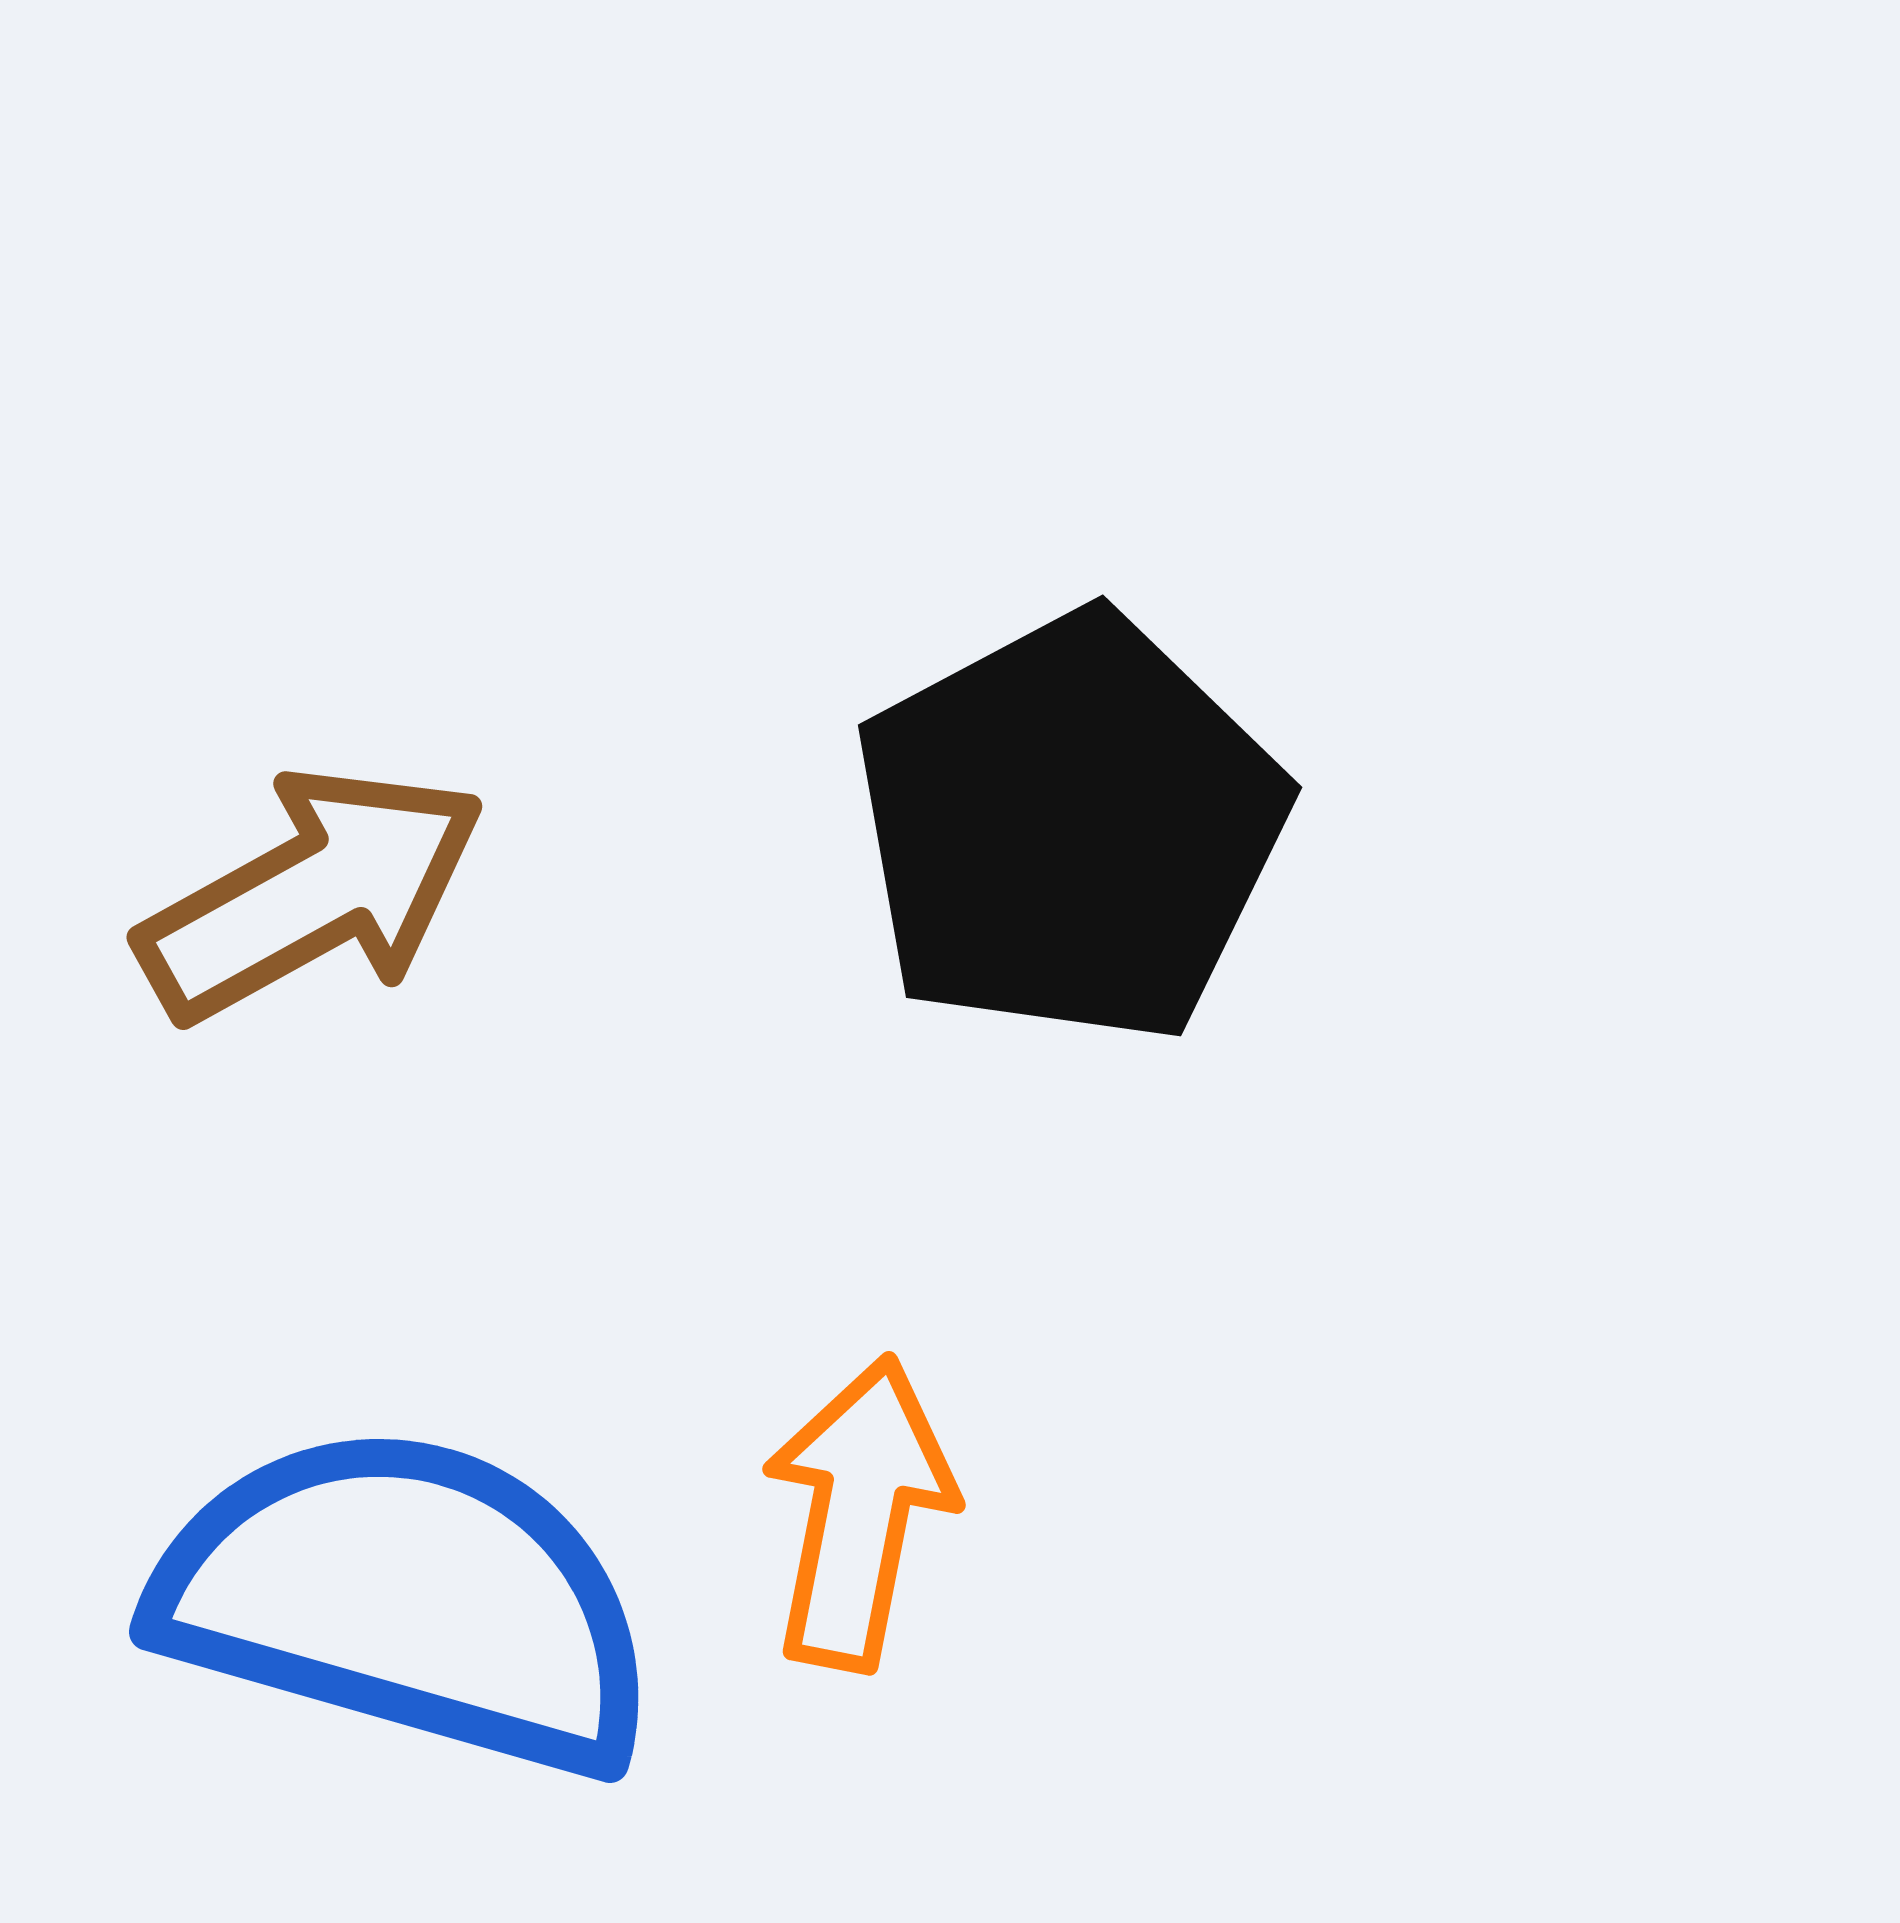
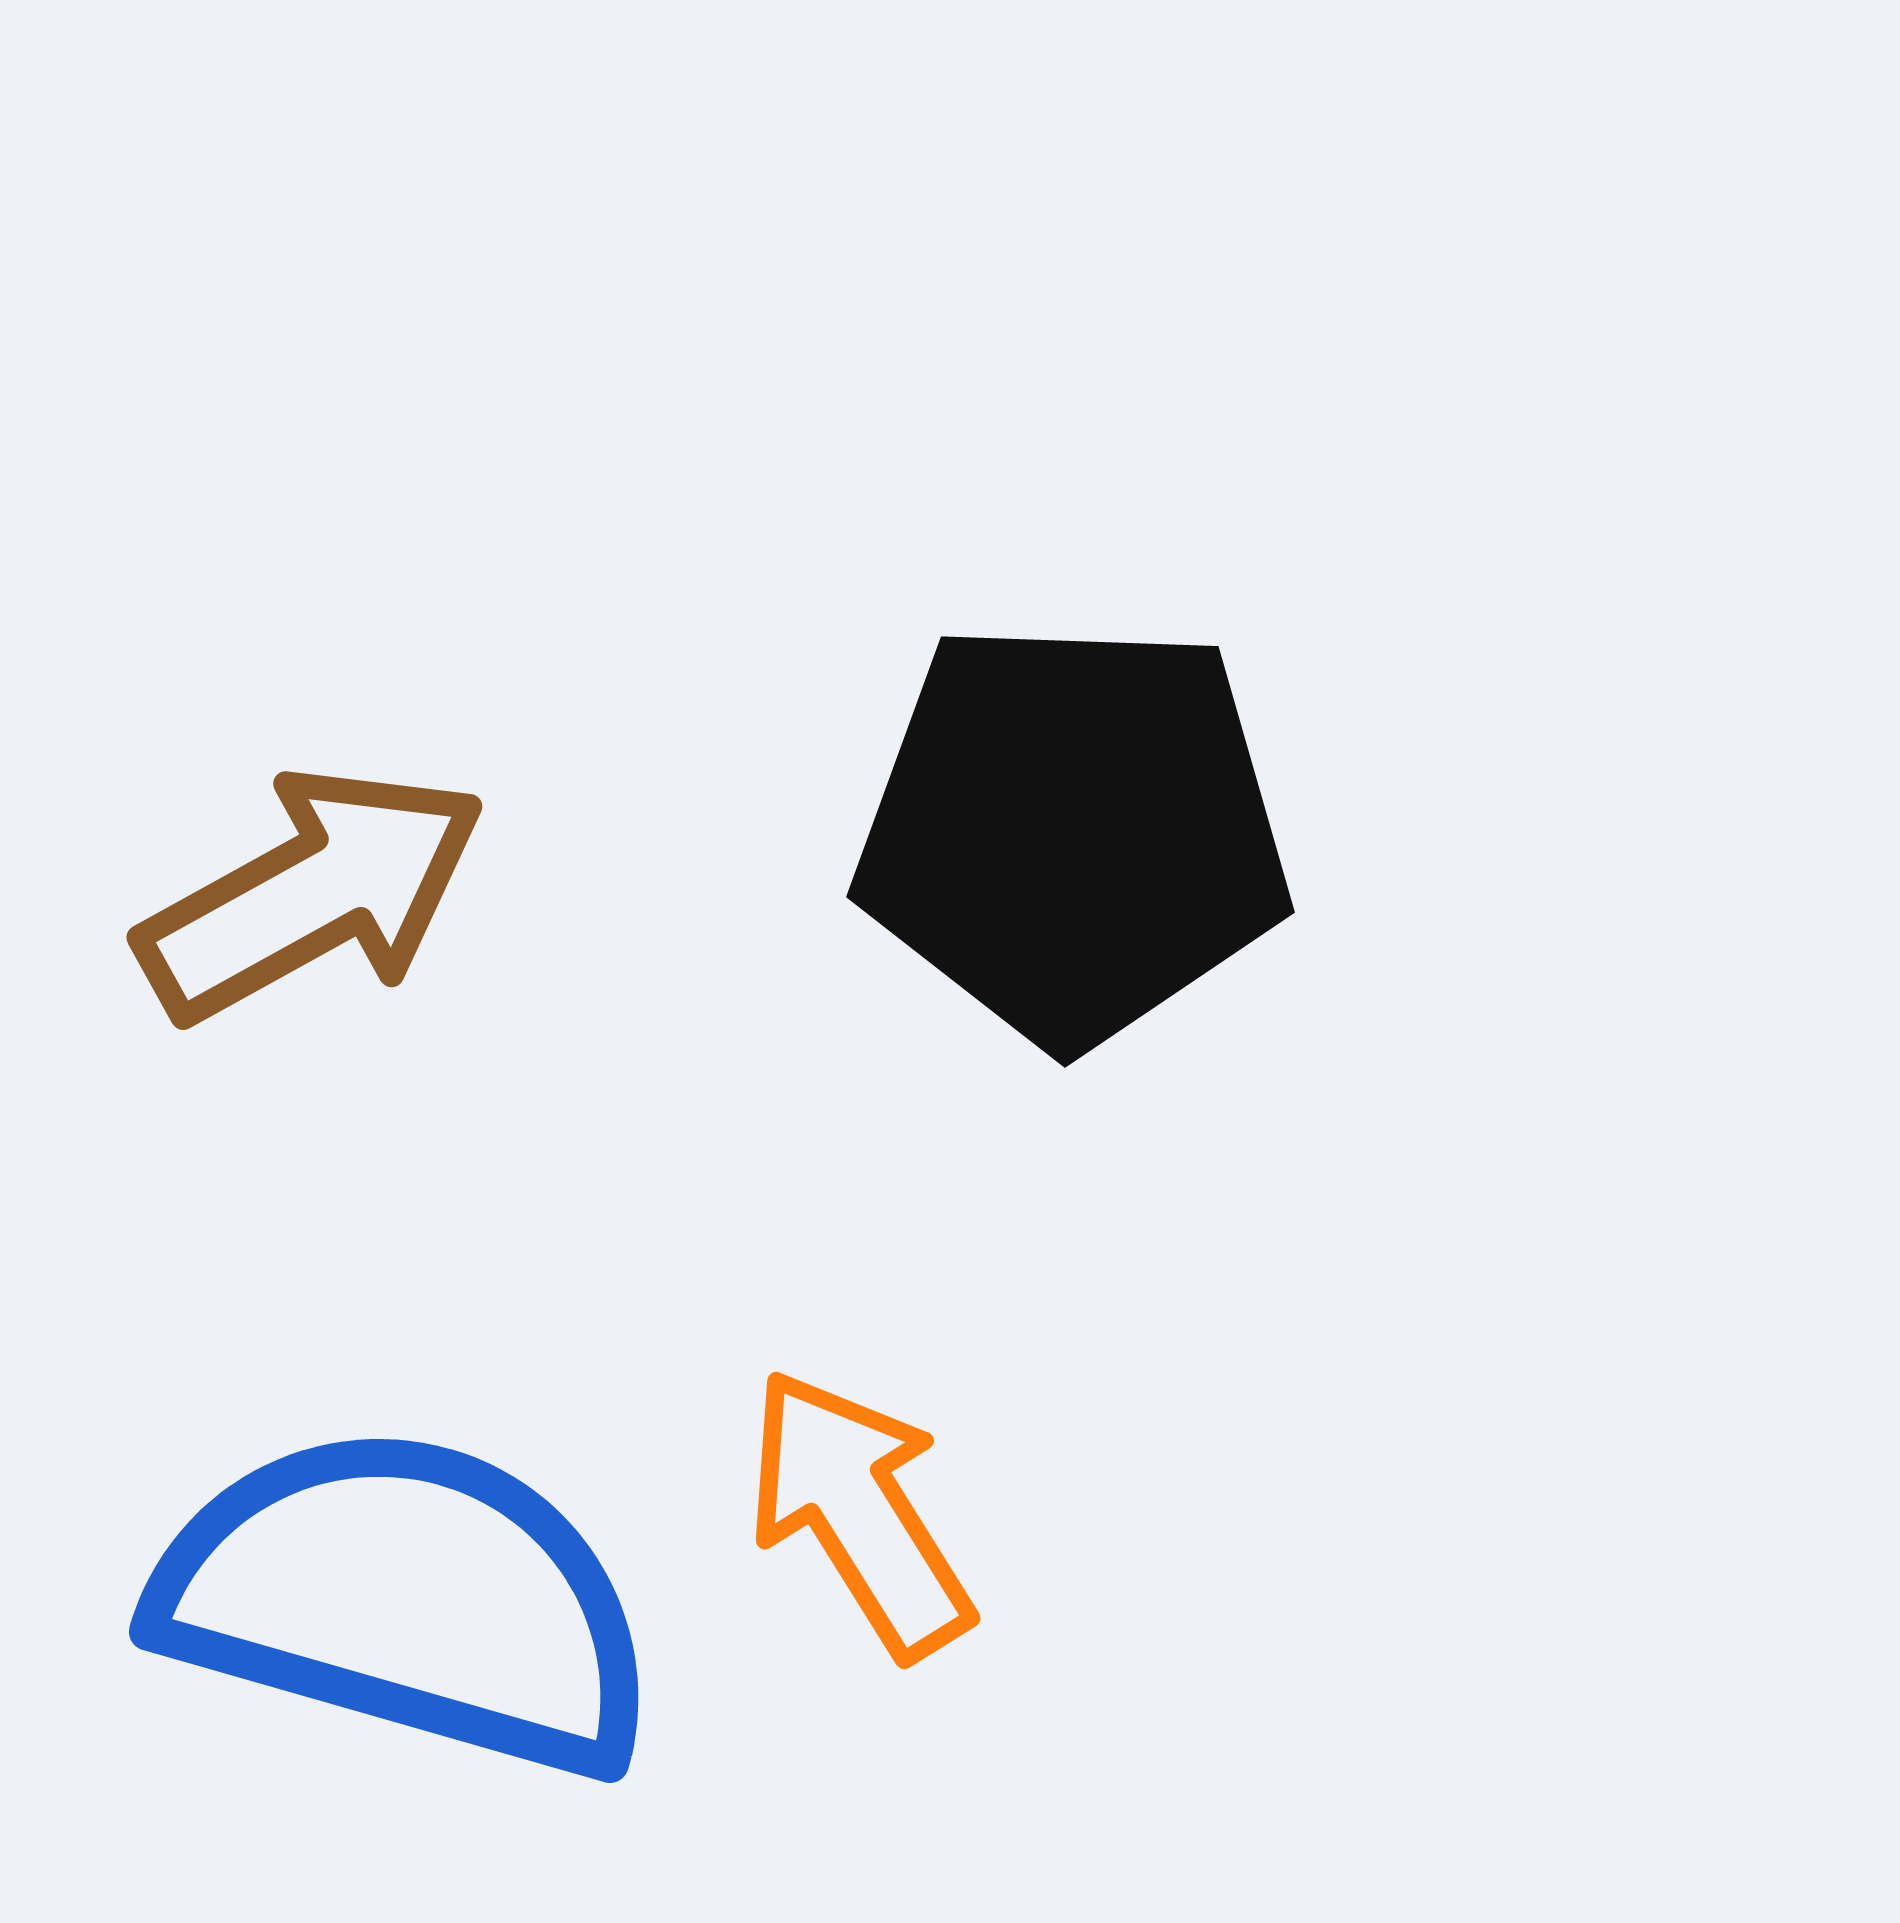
black pentagon: moved 3 px right, 4 px down; rotated 30 degrees clockwise
orange arrow: rotated 43 degrees counterclockwise
